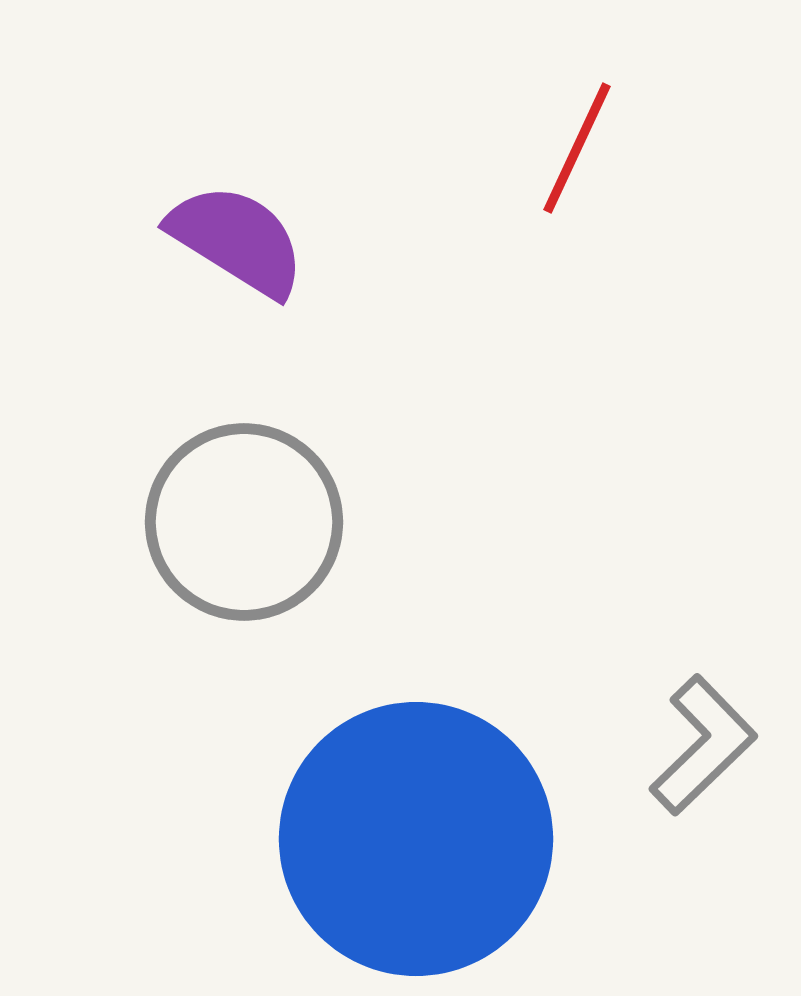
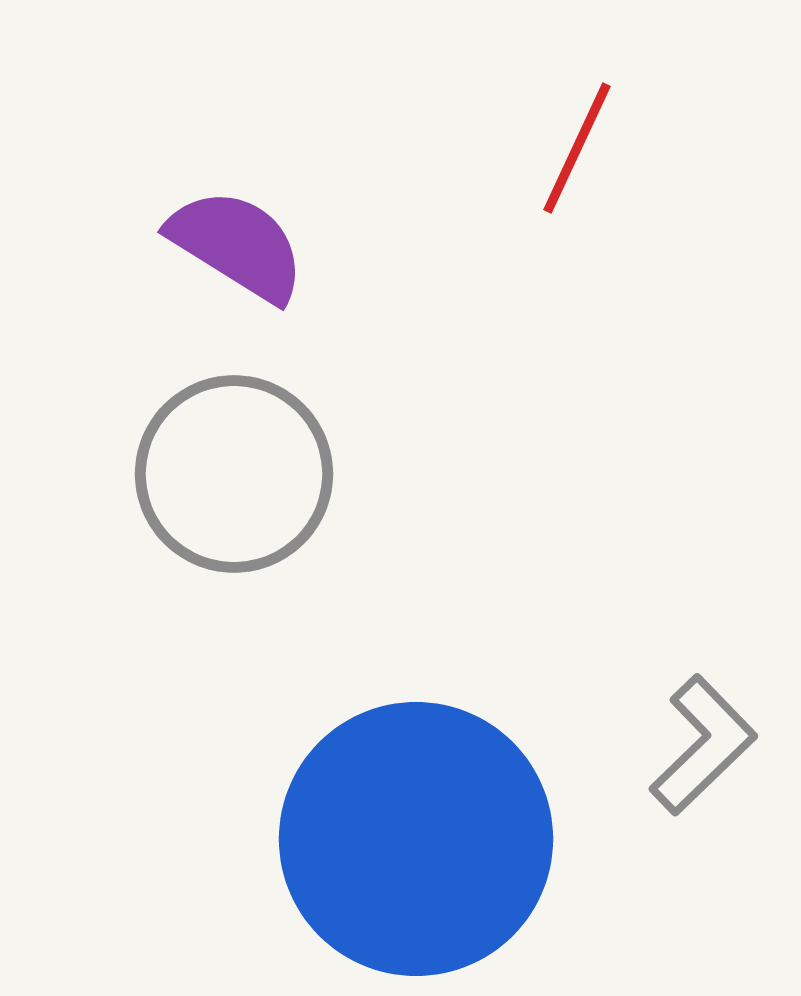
purple semicircle: moved 5 px down
gray circle: moved 10 px left, 48 px up
